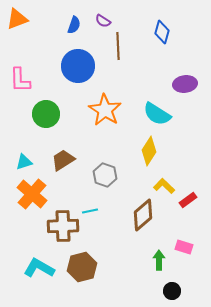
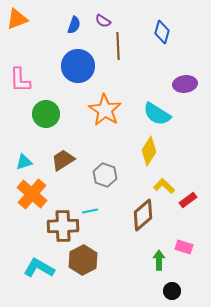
brown hexagon: moved 1 px right, 7 px up; rotated 12 degrees counterclockwise
